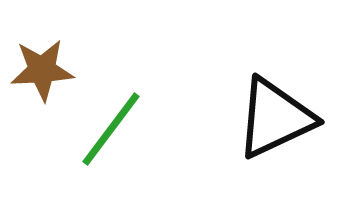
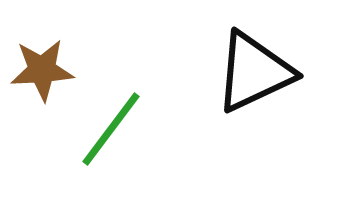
black triangle: moved 21 px left, 46 px up
